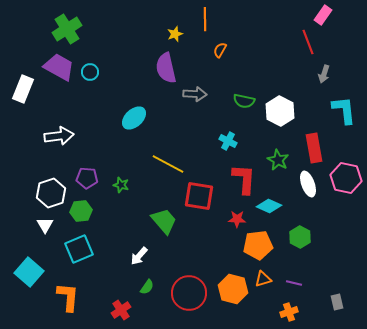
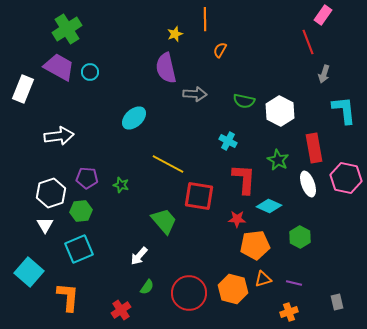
orange pentagon at (258, 245): moved 3 px left
